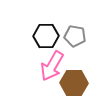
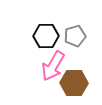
gray pentagon: rotated 25 degrees counterclockwise
pink arrow: moved 1 px right
